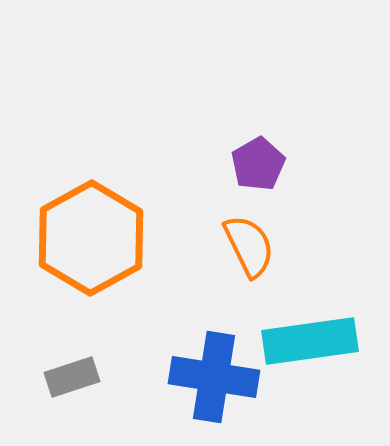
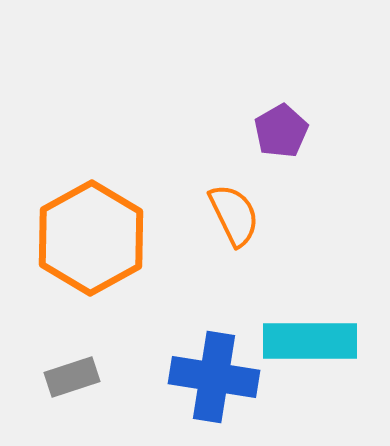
purple pentagon: moved 23 px right, 33 px up
orange semicircle: moved 15 px left, 31 px up
cyan rectangle: rotated 8 degrees clockwise
